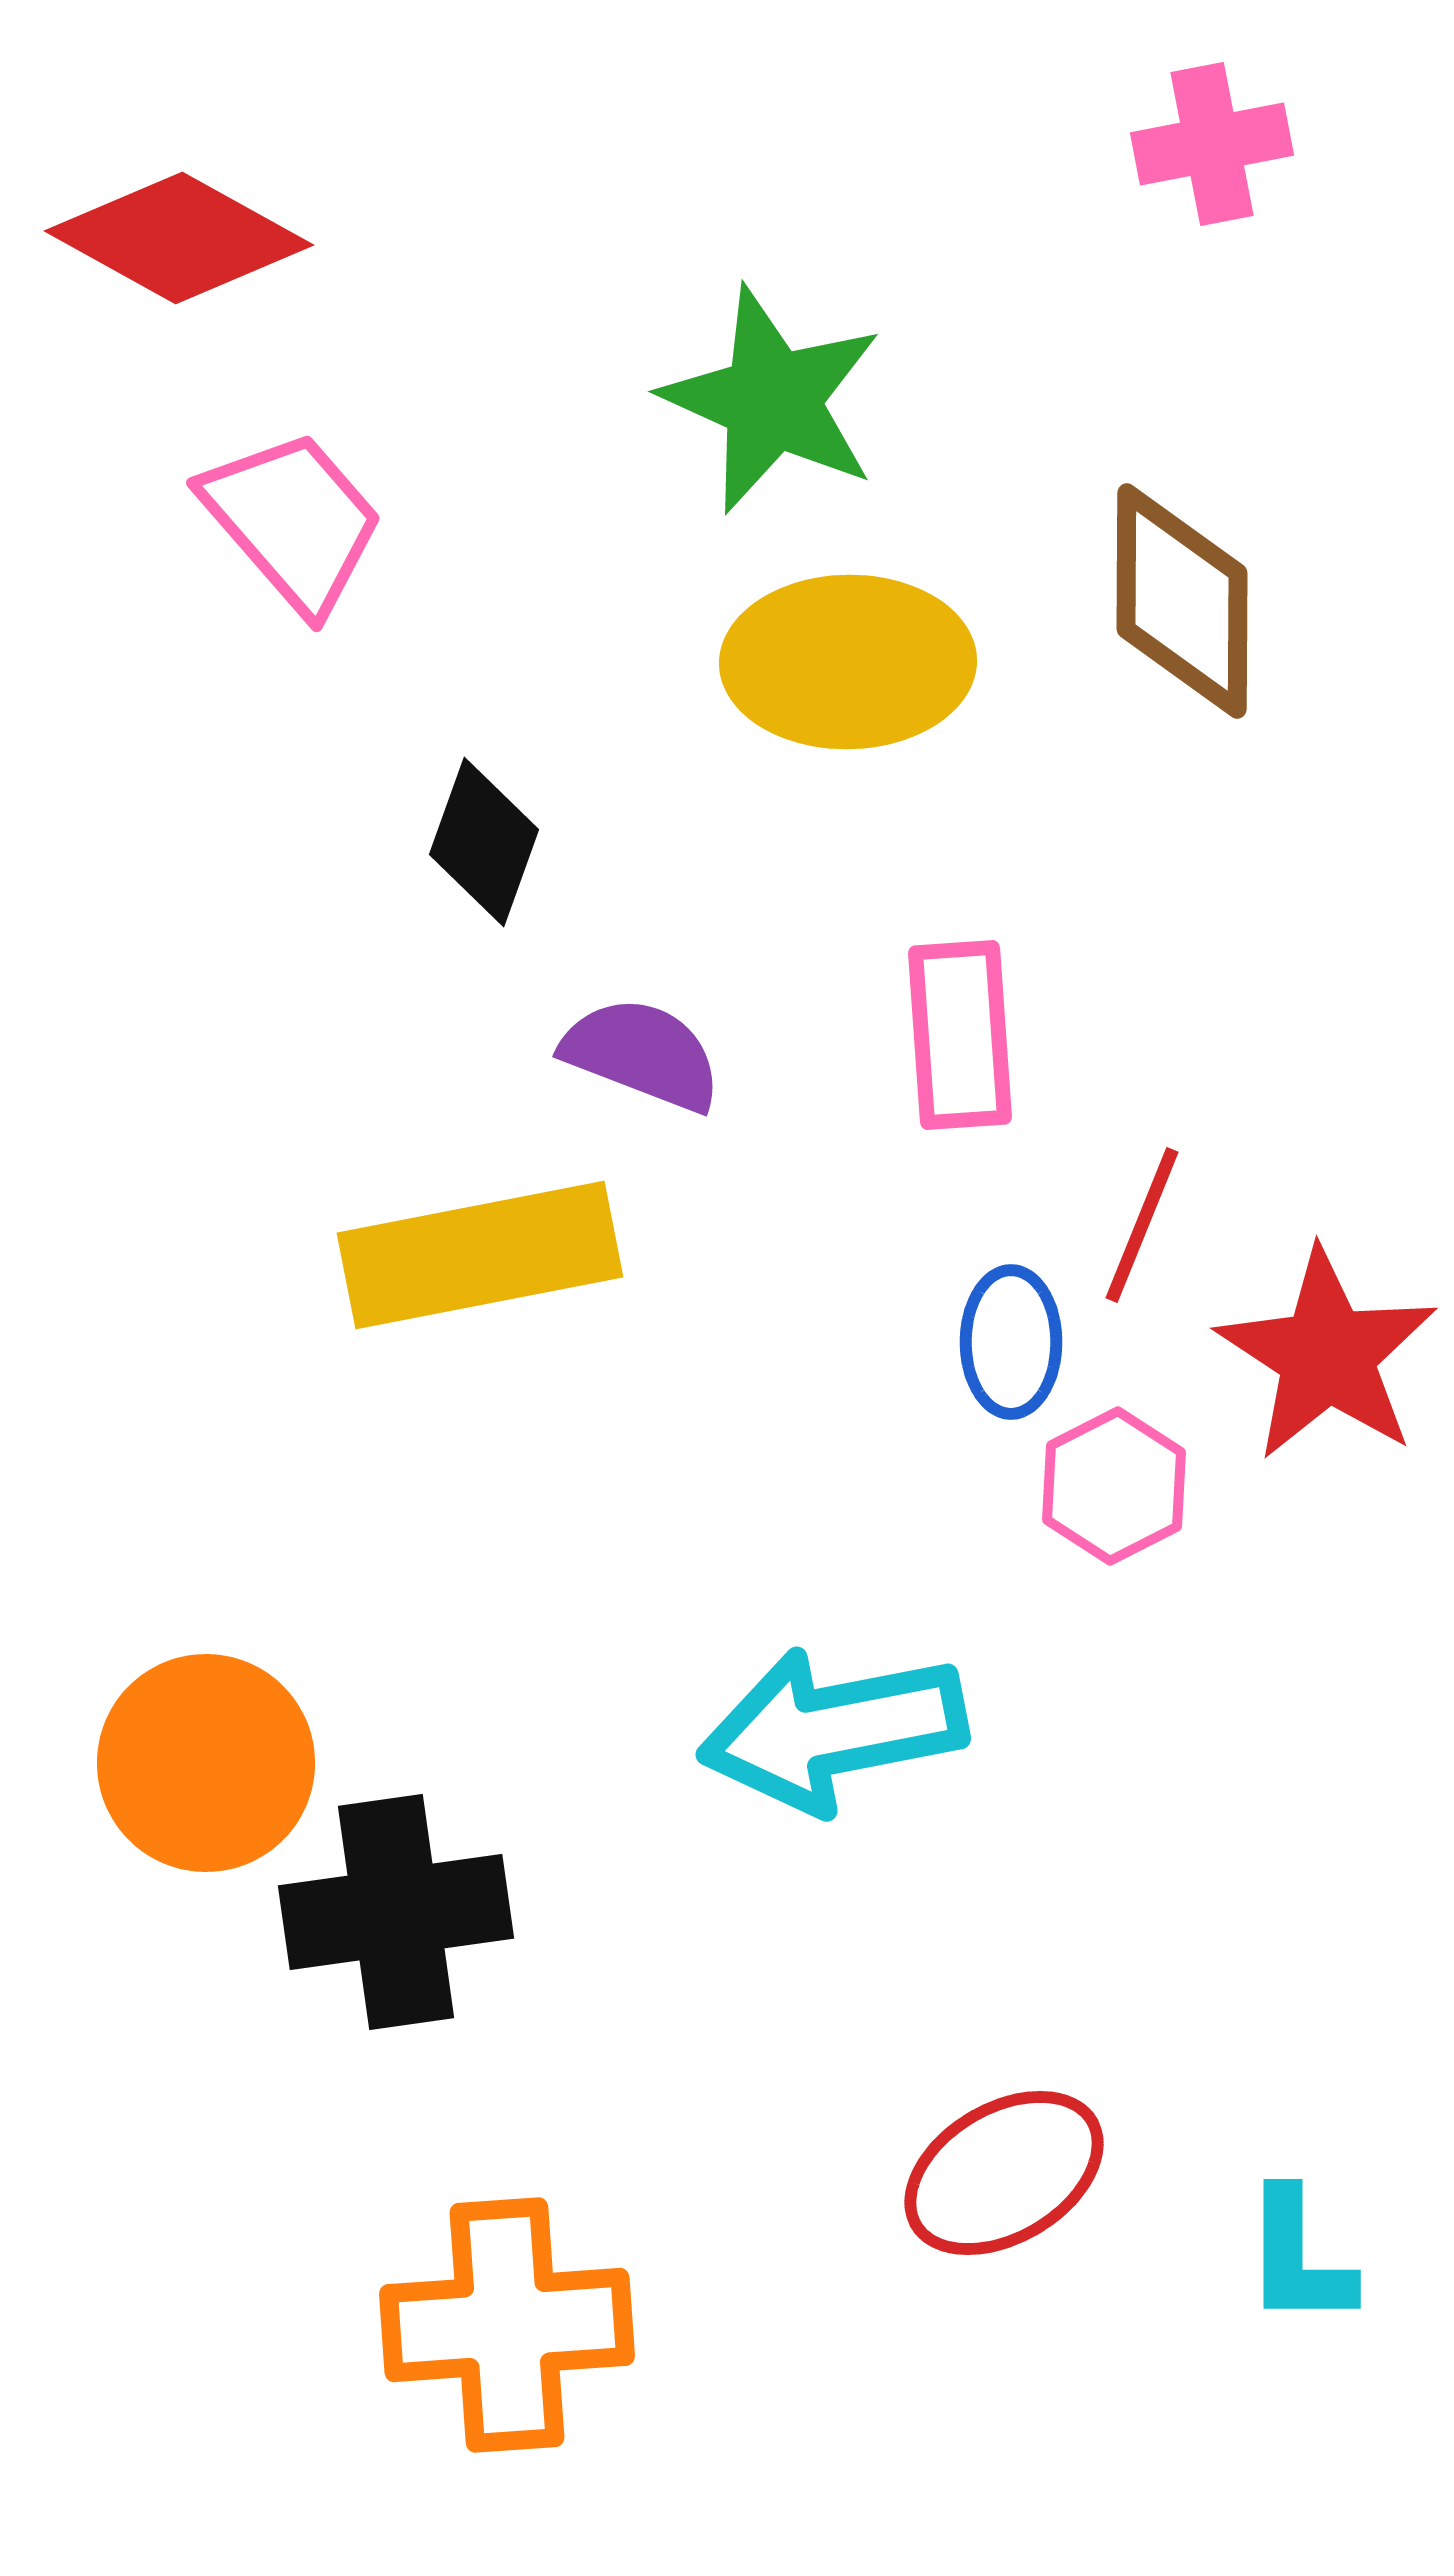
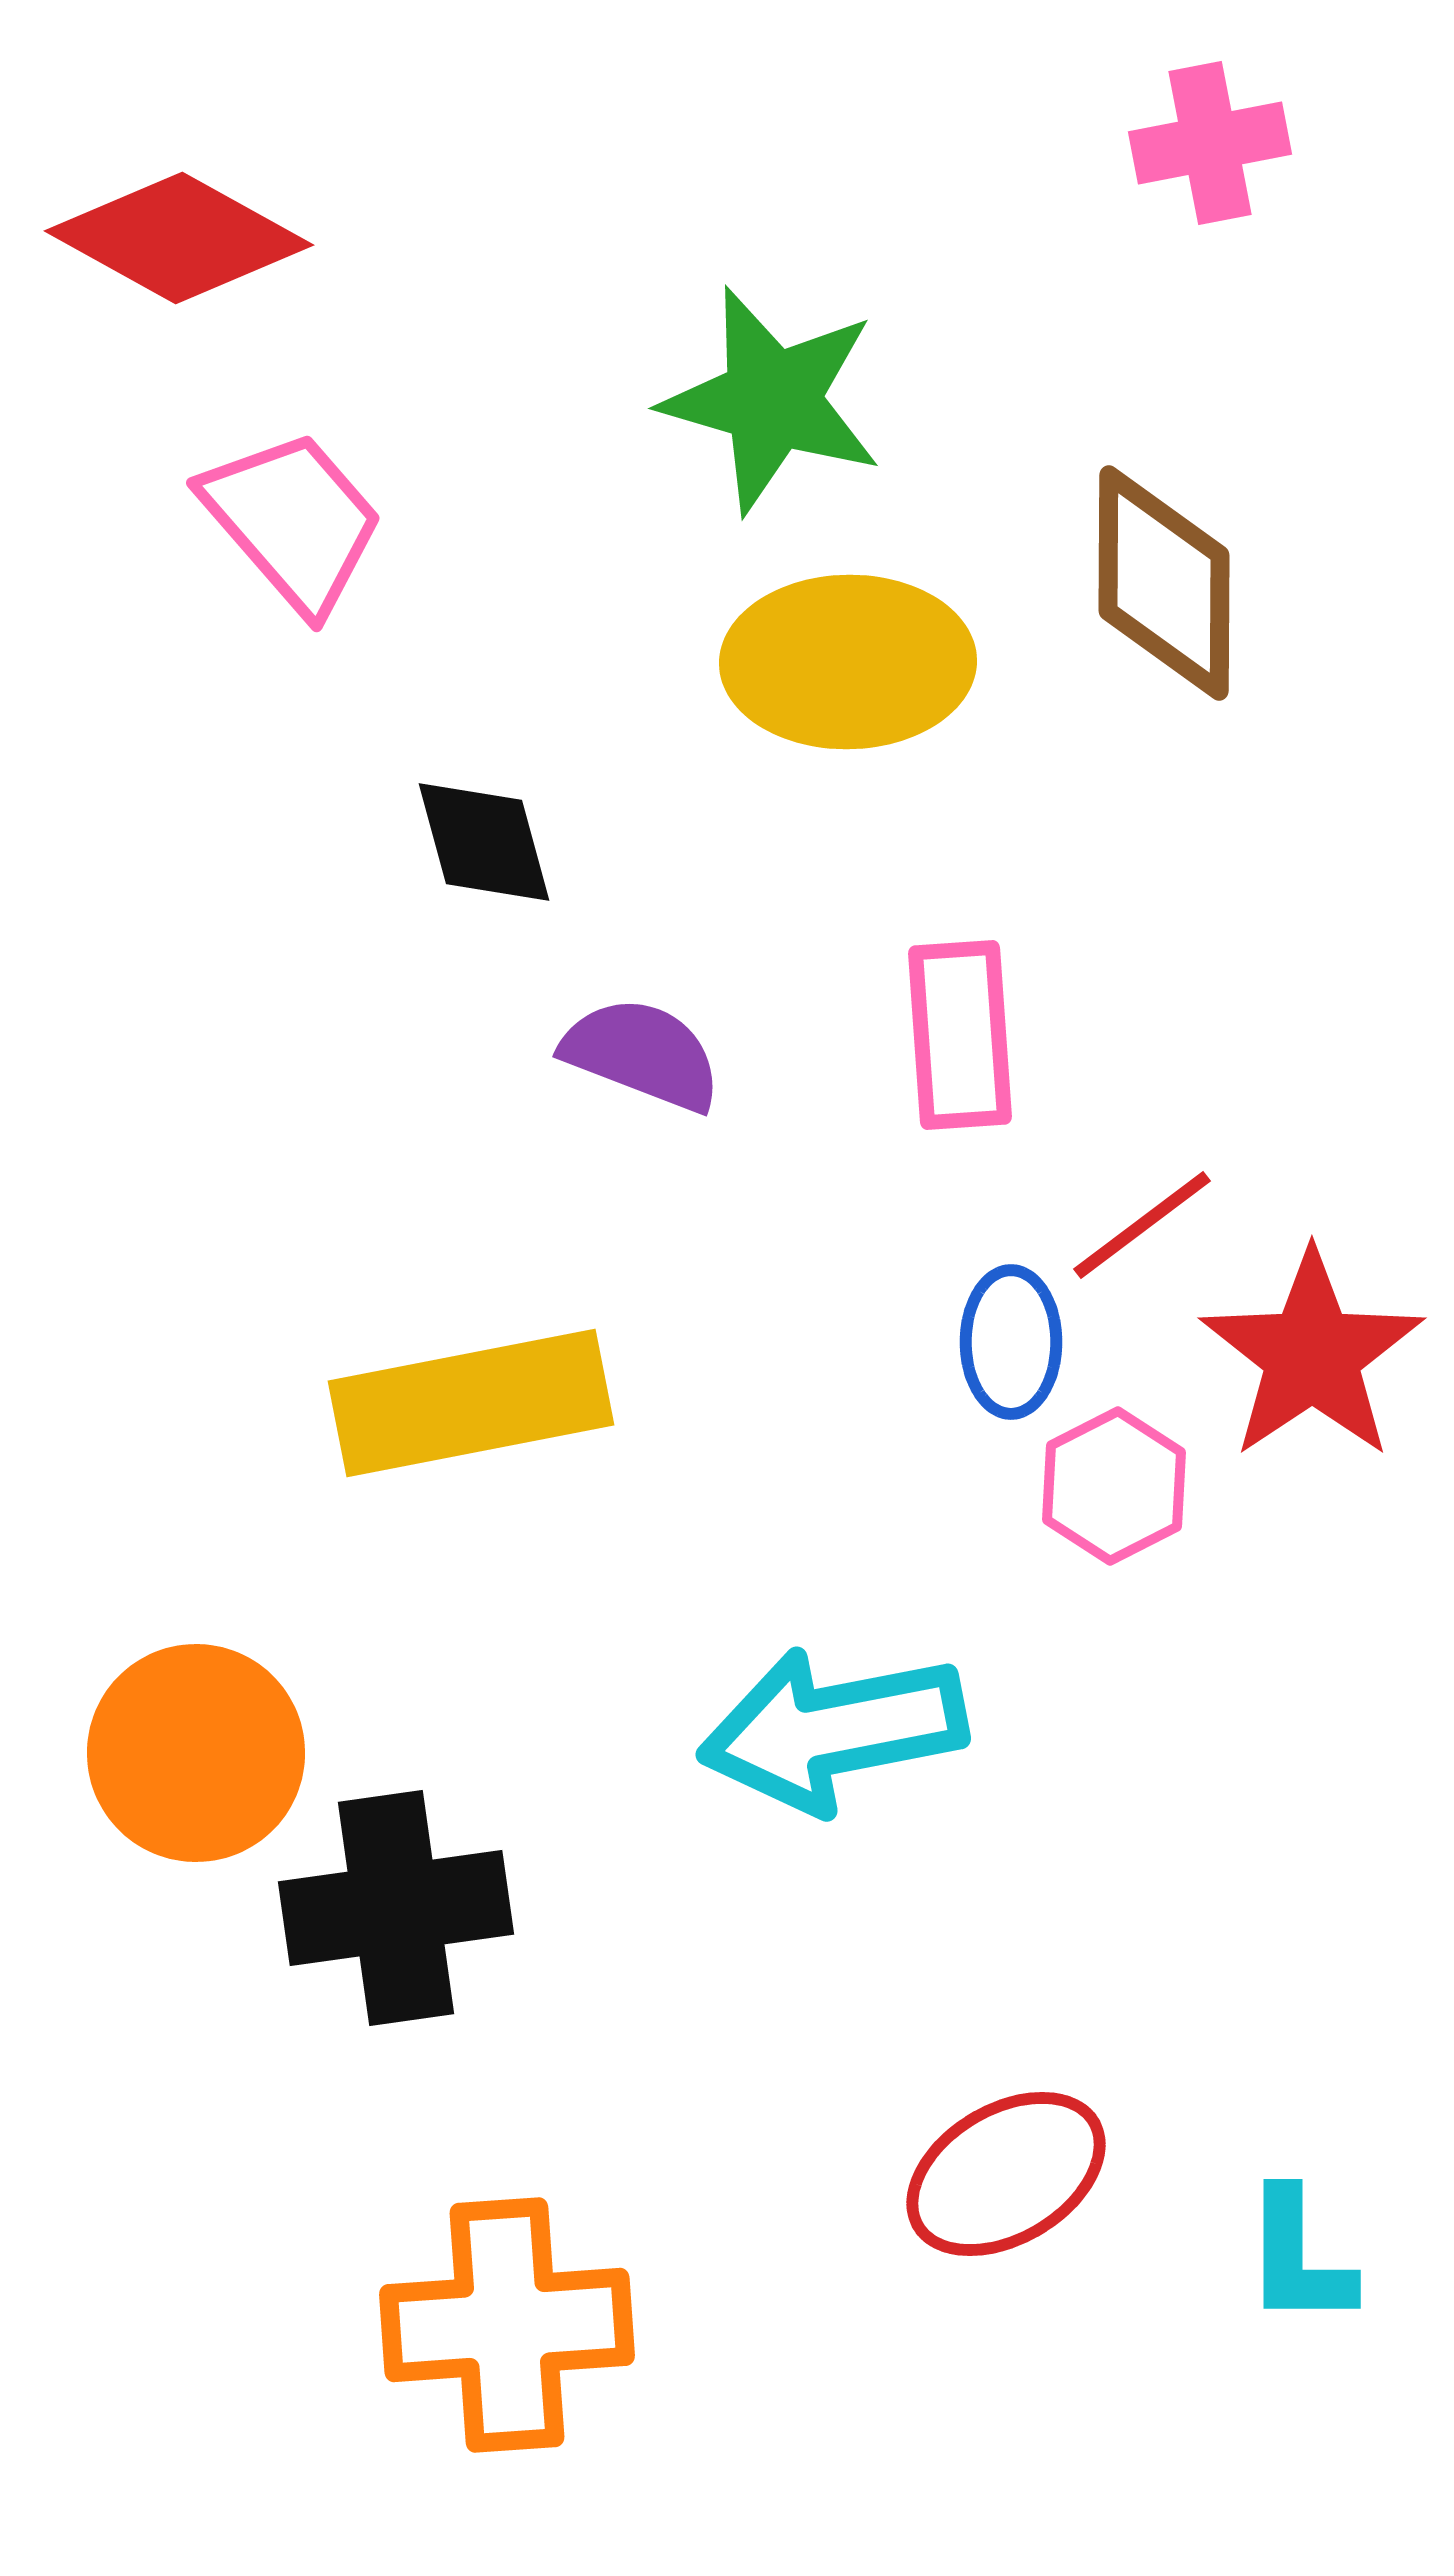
pink cross: moved 2 px left, 1 px up
green star: rotated 8 degrees counterclockwise
brown diamond: moved 18 px left, 18 px up
black diamond: rotated 35 degrees counterclockwise
red line: rotated 31 degrees clockwise
yellow rectangle: moved 9 px left, 148 px down
red star: moved 15 px left; rotated 5 degrees clockwise
orange circle: moved 10 px left, 10 px up
black cross: moved 4 px up
red ellipse: moved 2 px right, 1 px down
